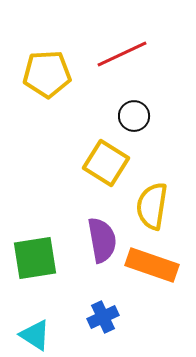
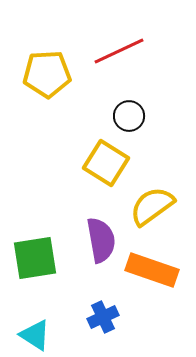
red line: moved 3 px left, 3 px up
black circle: moved 5 px left
yellow semicircle: rotated 45 degrees clockwise
purple semicircle: moved 1 px left
orange rectangle: moved 5 px down
